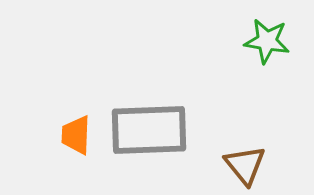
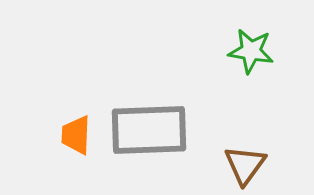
green star: moved 16 px left, 10 px down
brown triangle: rotated 15 degrees clockwise
